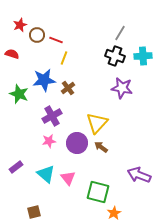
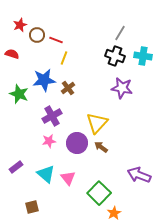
cyan cross: rotated 12 degrees clockwise
green square: moved 1 px right, 1 px down; rotated 30 degrees clockwise
brown square: moved 2 px left, 5 px up
